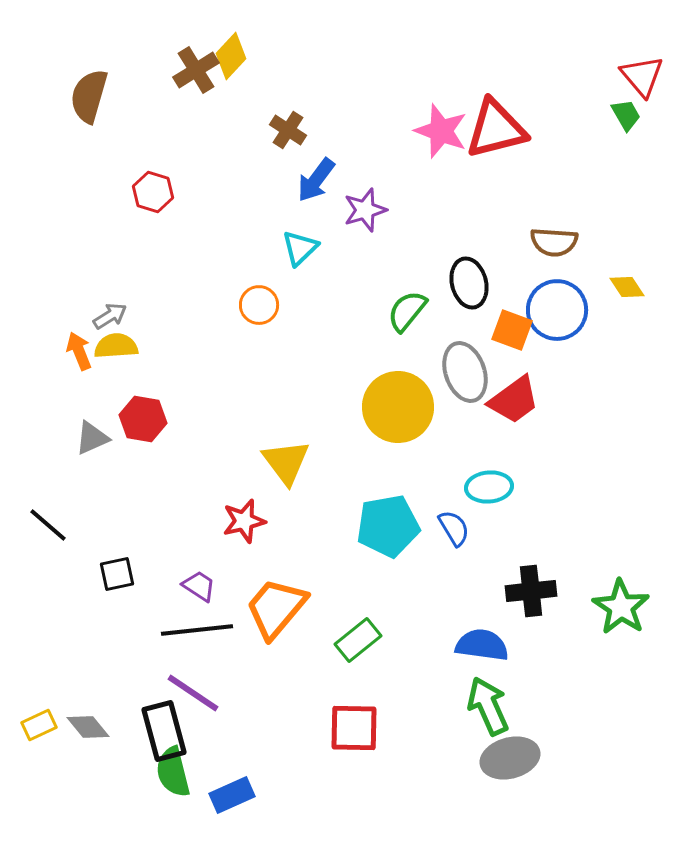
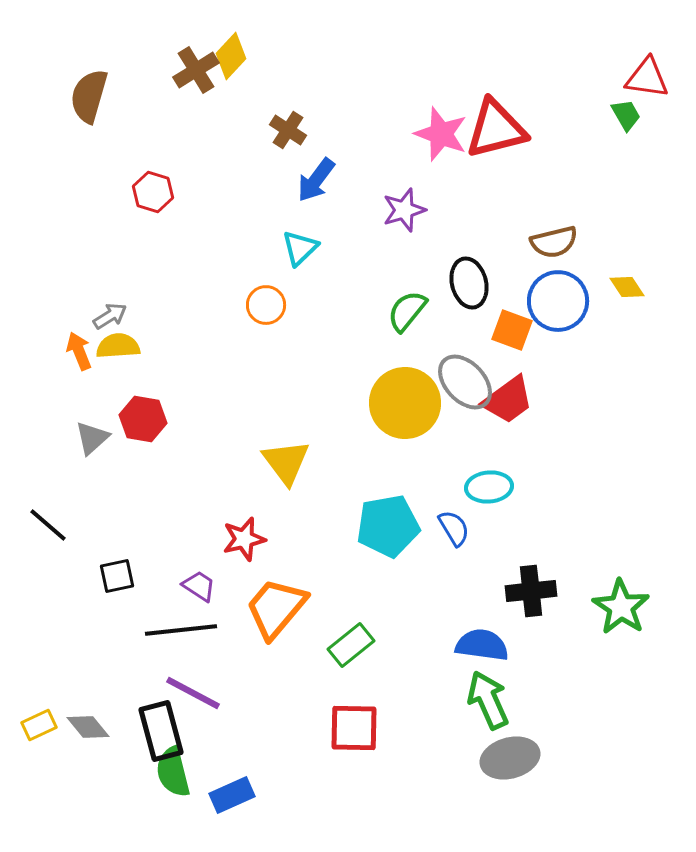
red triangle at (642, 76): moved 5 px right, 2 px down; rotated 42 degrees counterclockwise
pink star at (441, 131): moved 3 px down
purple star at (365, 210): moved 39 px right
brown semicircle at (554, 242): rotated 18 degrees counterclockwise
orange circle at (259, 305): moved 7 px right
blue circle at (557, 310): moved 1 px right, 9 px up
yellow semicircle at (116, 346): moved 2 px right
gray ellipse at (465, 372): moved 10 px down; rotated 24 degrees counterclockwise
red trapezoid at (514, 400): moved 6 px left
yellow circle at (398, 407): moved 7 px right, 4 px up
gray triangle at (92, 438): rotated 18 degrees counterclockwise
red star at (244, 521): moved 18 px down
black square at (117, 574): moved 2 px down
black line at (197, 630): moved 16 px left
green rectangle at (358, 640): moved 7 px left, 5 px down
purple line at (193, 693): rotated 6 degrees counterclockwise
green arrow at (488, 706): moved 6 px up
black rectangle at (164, 731): moved 3 px left
